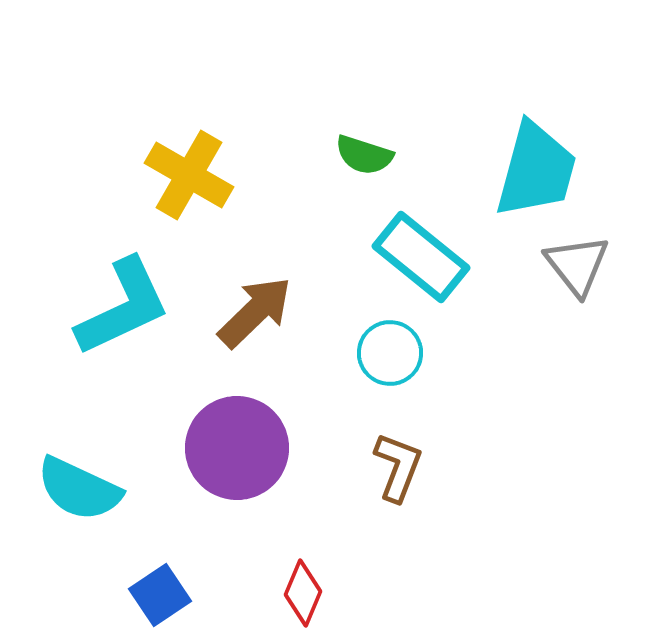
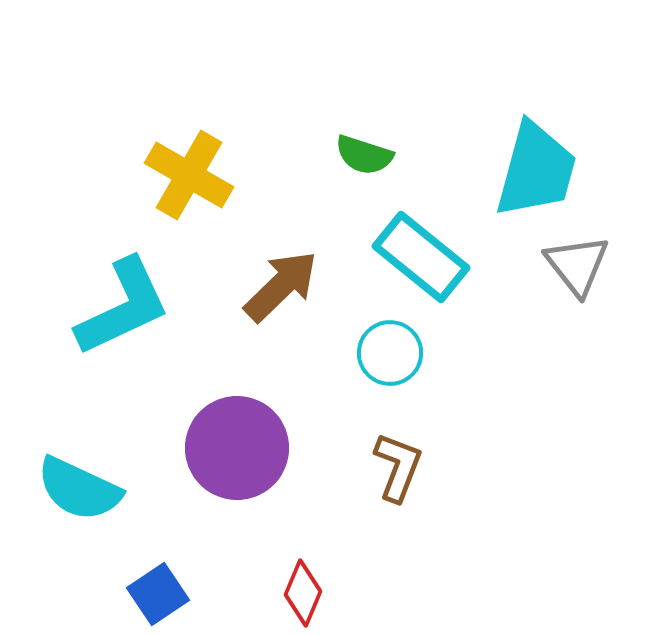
brown arrow: moved 26 px right, 26 px up
blue square: moved 2 px left, 1 px up
